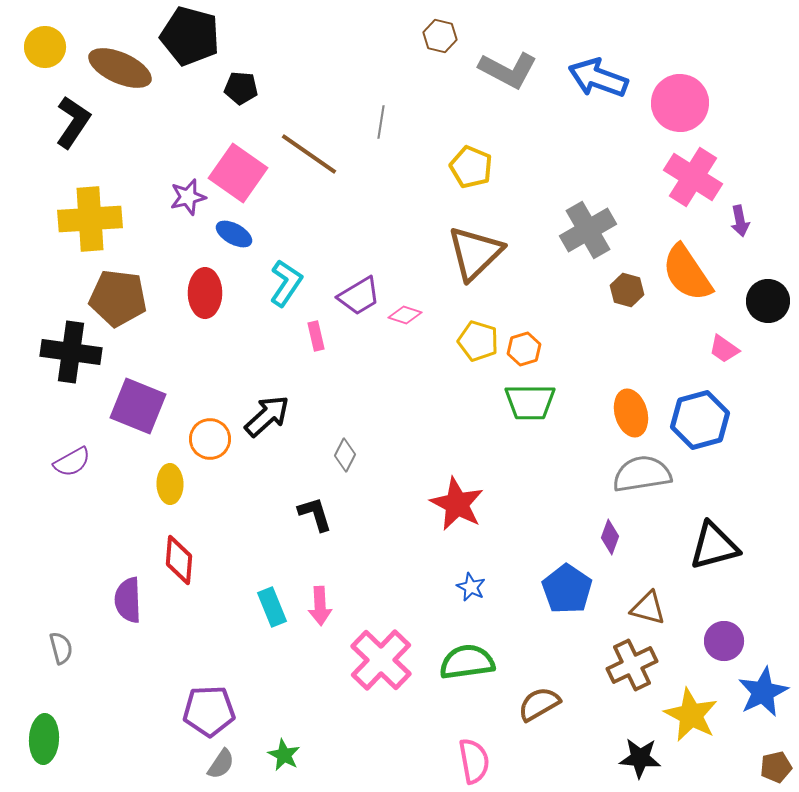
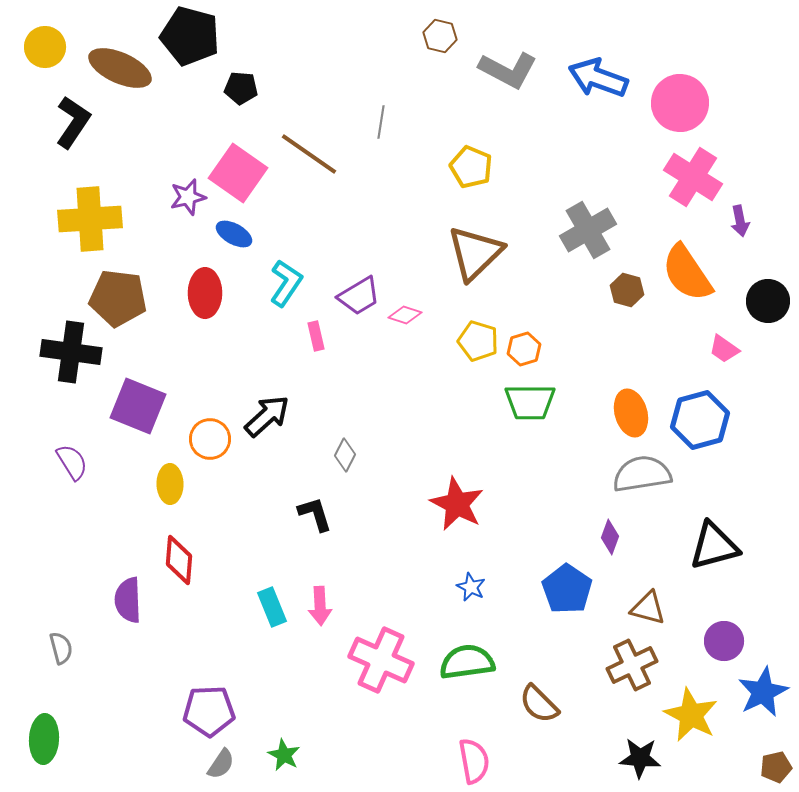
purple semicircle at (72, 462): rotated 93 degrees counterclockwise
pink cross at (381, 660): rotated 20 degrees counterclockwise
brown semicircle at (539, 704): rotated 105 degrees counterclockwise
